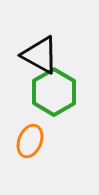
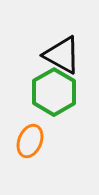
black triangle: moved 22 px right
